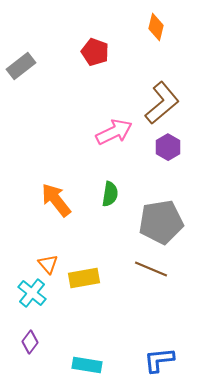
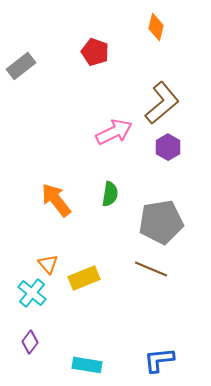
yellow rectangle: rotated 12 degrees counterclockwise
